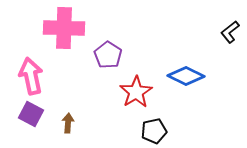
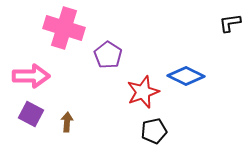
pink cross: rotated 15 degrees clockwise
black L-shape: moved 9 px up; rotated 30 degrees clockwise
pink arrow: rotated 102 degrees clockwise
red star: moved 7 px right; rotated 12 degrees clockwise
brown arrow: moved 1 px left, 1 px up
